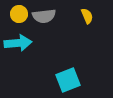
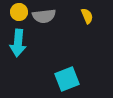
yellow circle: moved 2 px up
cyan arrow: rotated 100 degrees clockwise
cyan square: moved 1 px left, 1 px up
